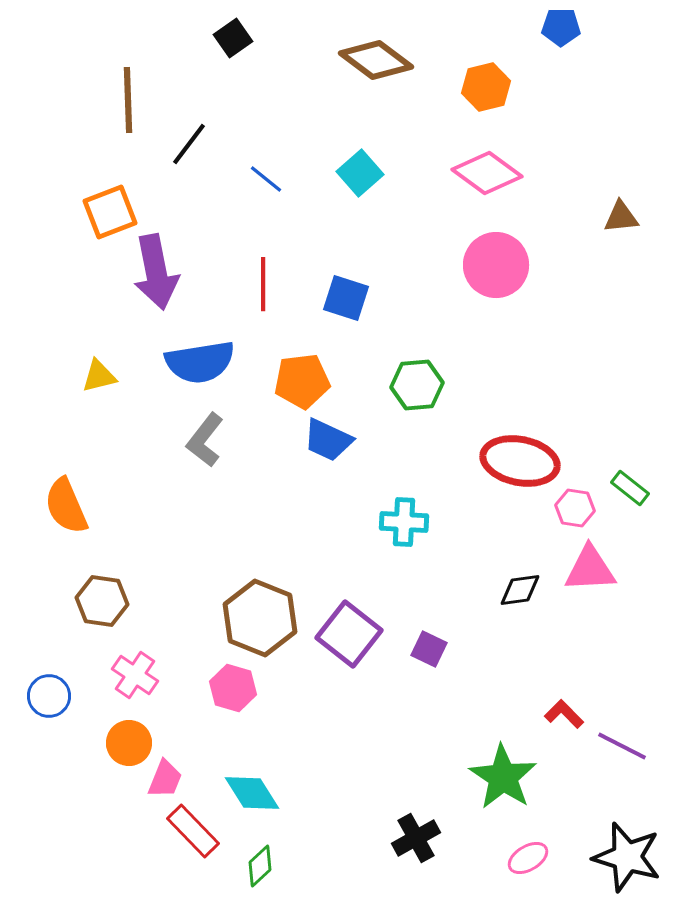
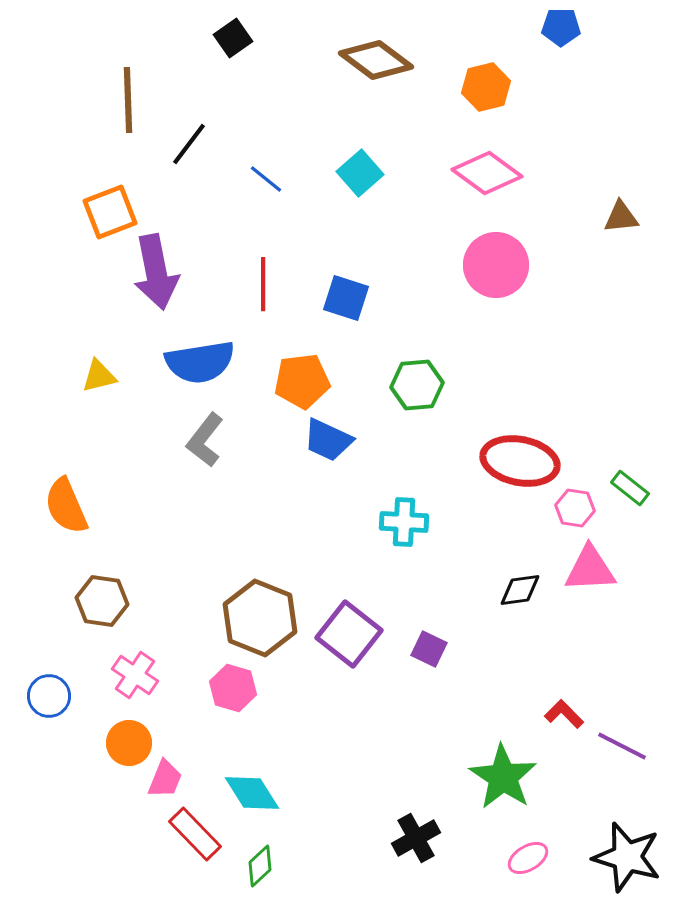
red rectangle at (193, 831): moved 2 px right, 3 px down
